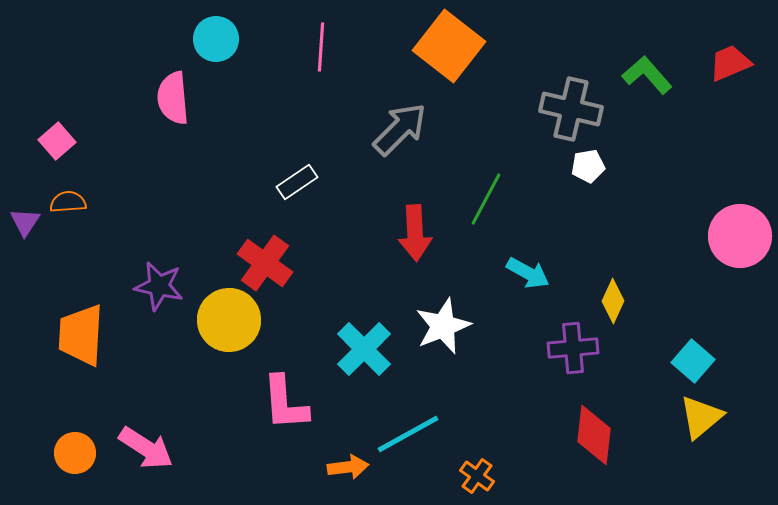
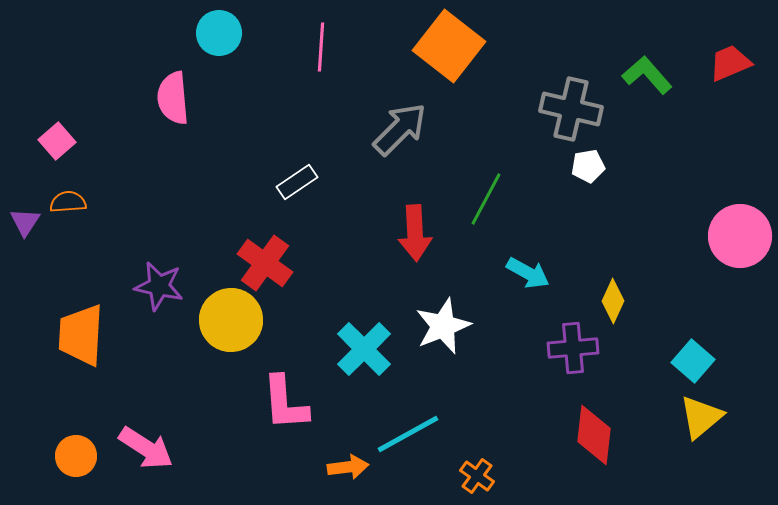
cyan circle: moved 3 px right, 6 px up
yellow circle: moved 2 px right
orange circle: moved 1 px right, 3 px down
